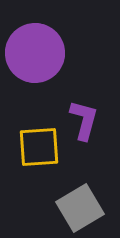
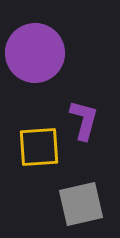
gray square: moved 1 px right, 4 px up; rotated 18 degrees clockwise
